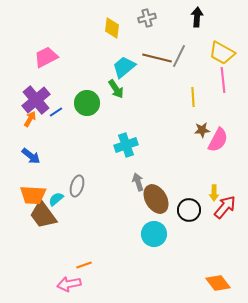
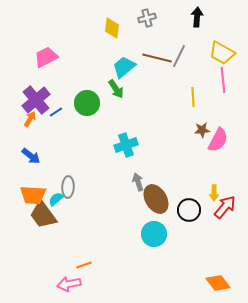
gray ellipse: moved 9 px left, 1 px down; rotated 15 degrees counterclockwise
